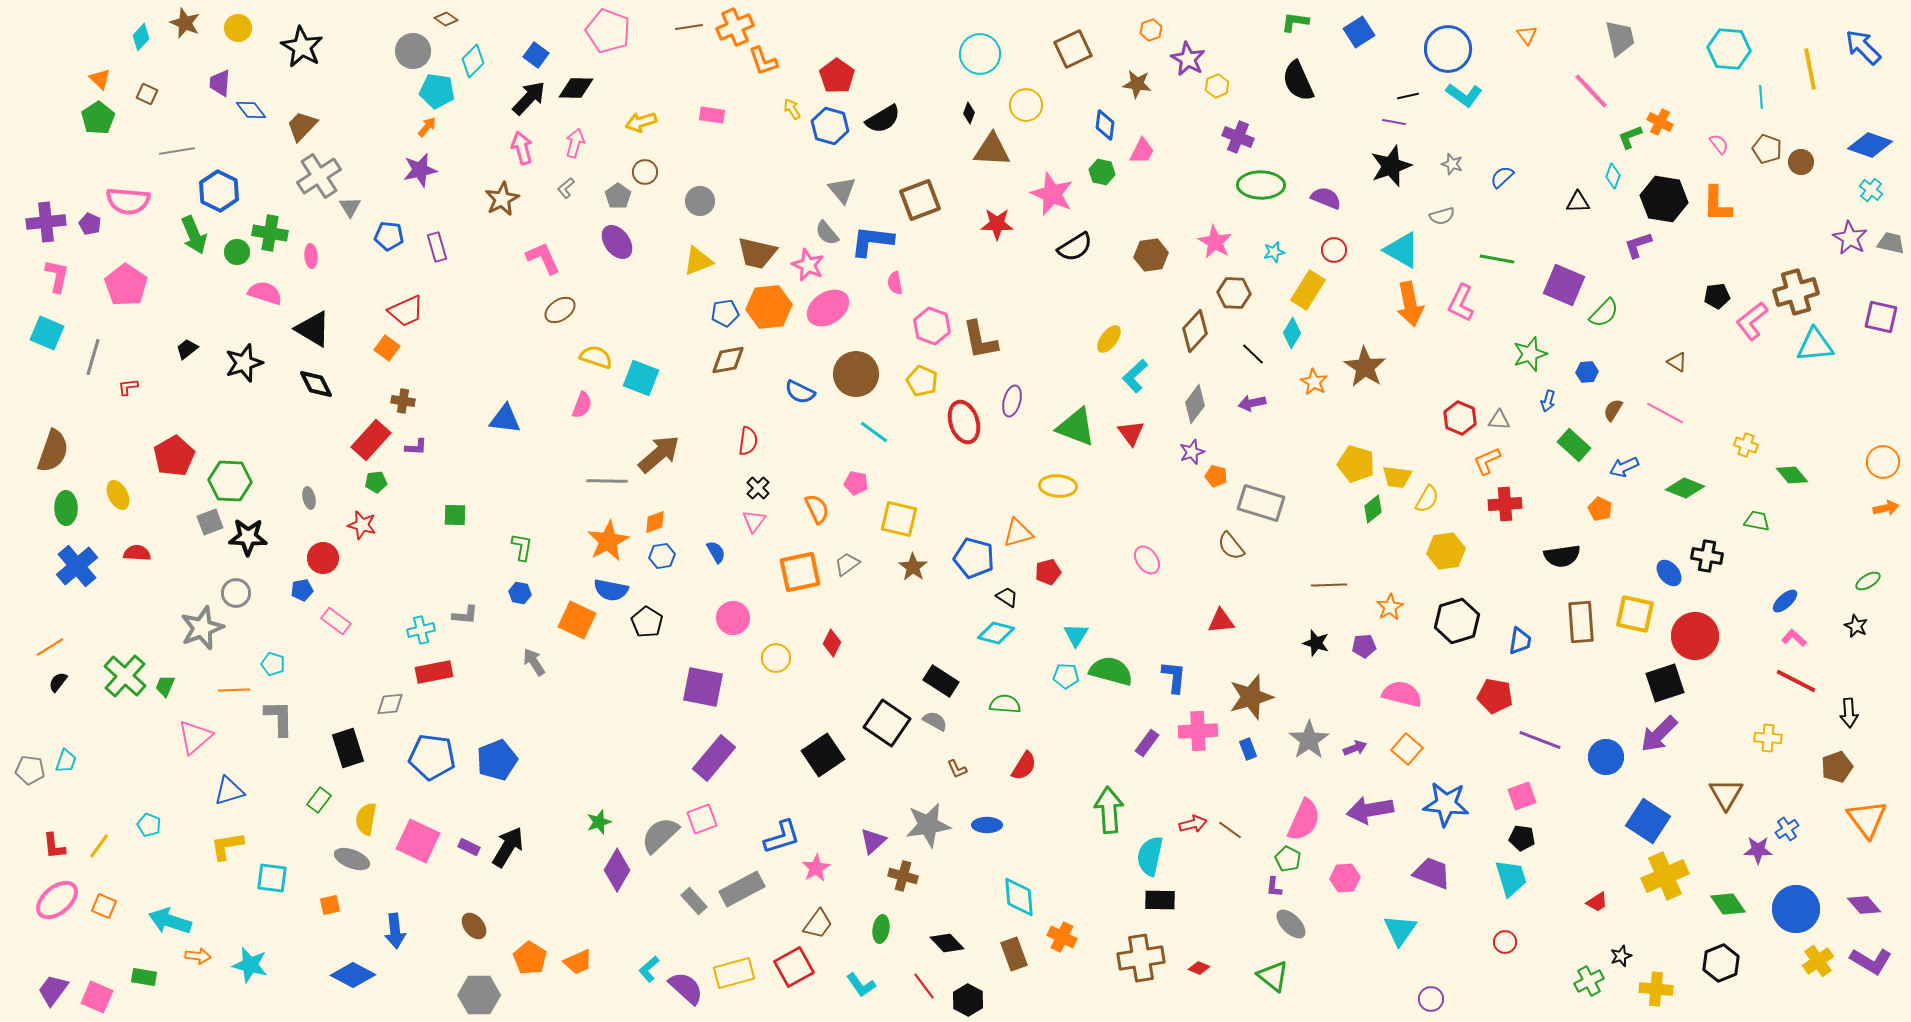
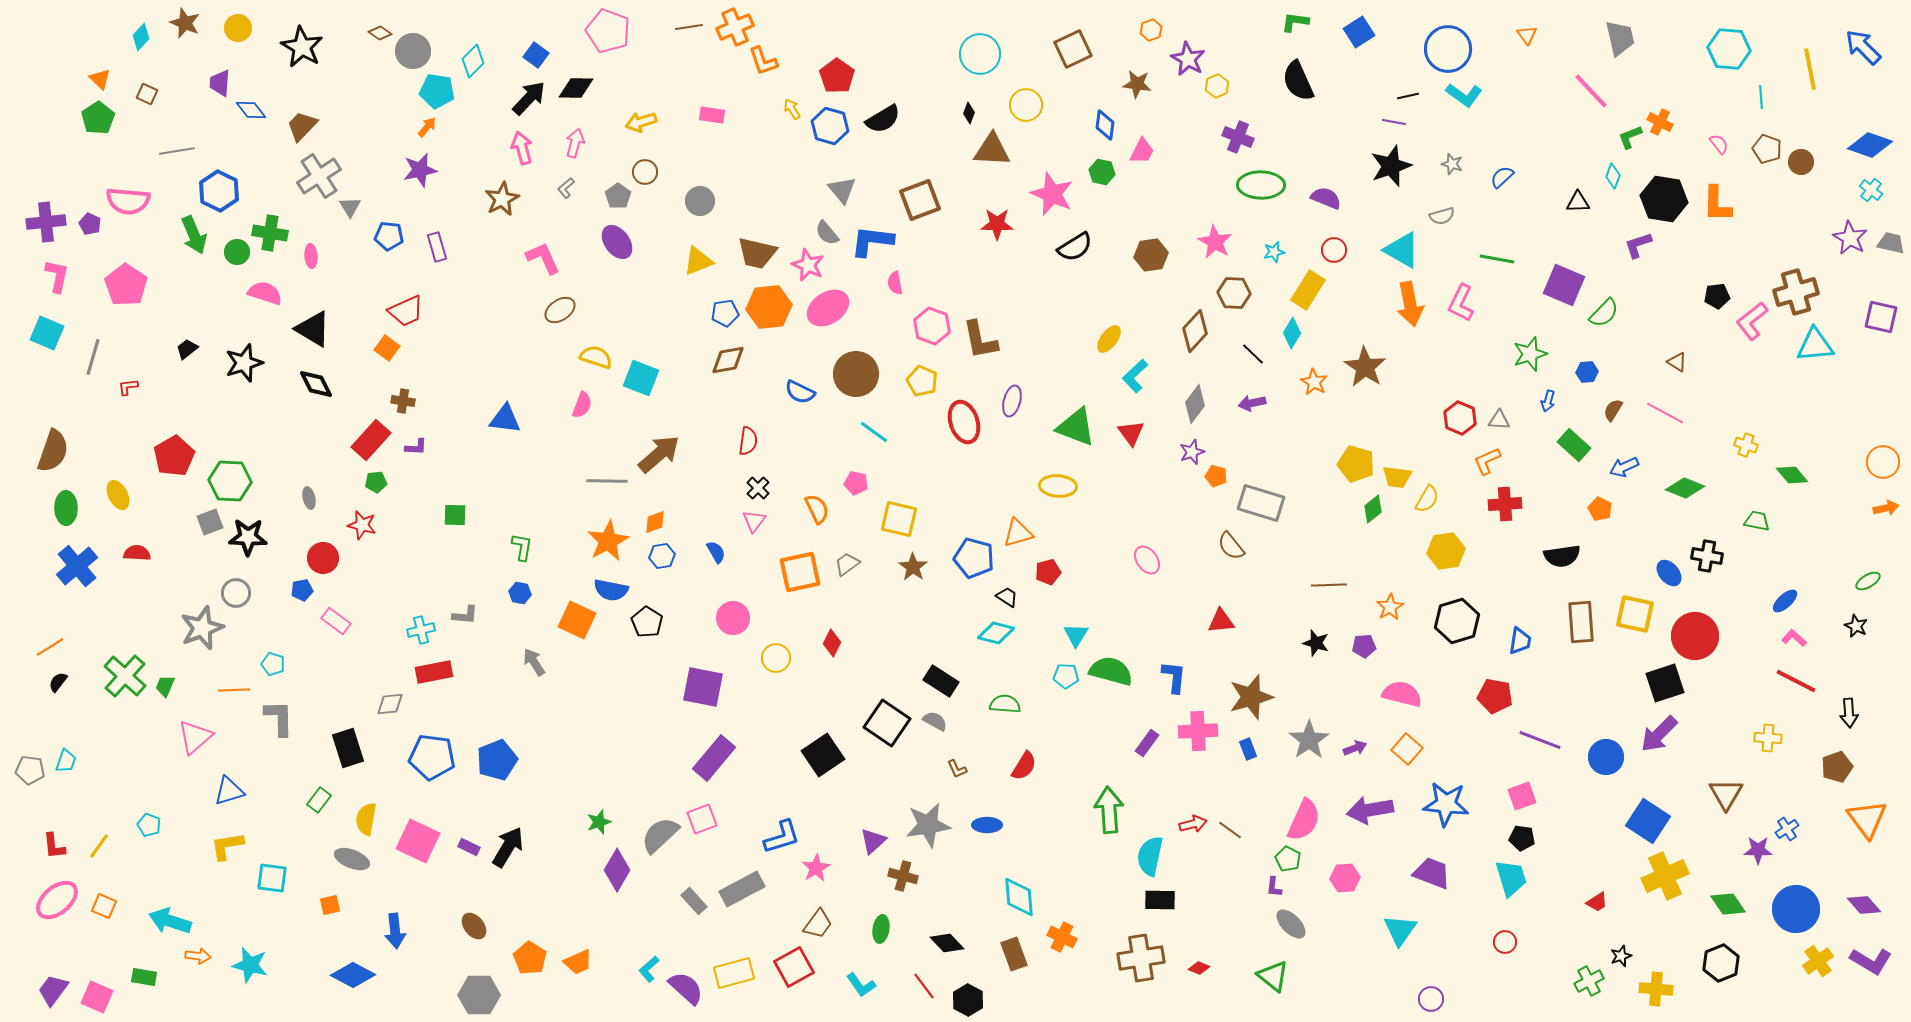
brown diamond at (446, 19): moved 66 px left, 14 px down
